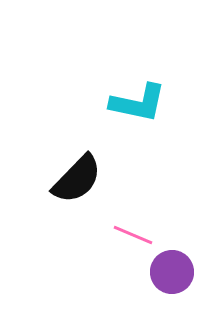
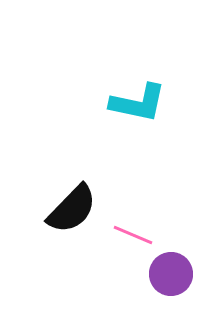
black semicircle: moved 5 px left, 30 px down
purple circle: moved 1 px left, 2 px down
